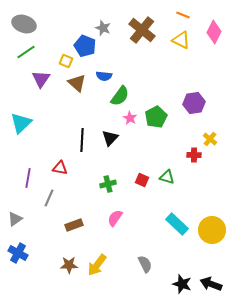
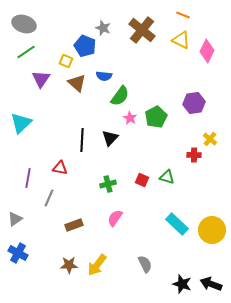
pink diamond: moved 7 px left, 19 px down
